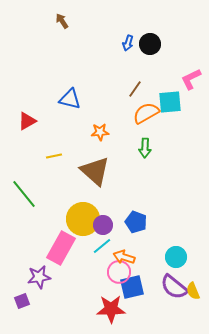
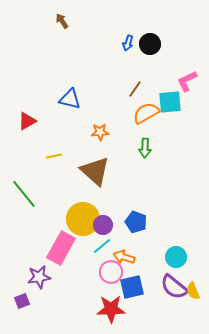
pink L-shape: moved 4 px left, 2 px down
pink circle: moved 8 px left
